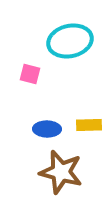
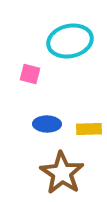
yellow rectangle: moved 4 px down
blue ellipse: moved 5 px up
brown star: moved 1 px right, 1 px down; rotated 18 degrees clockwise
